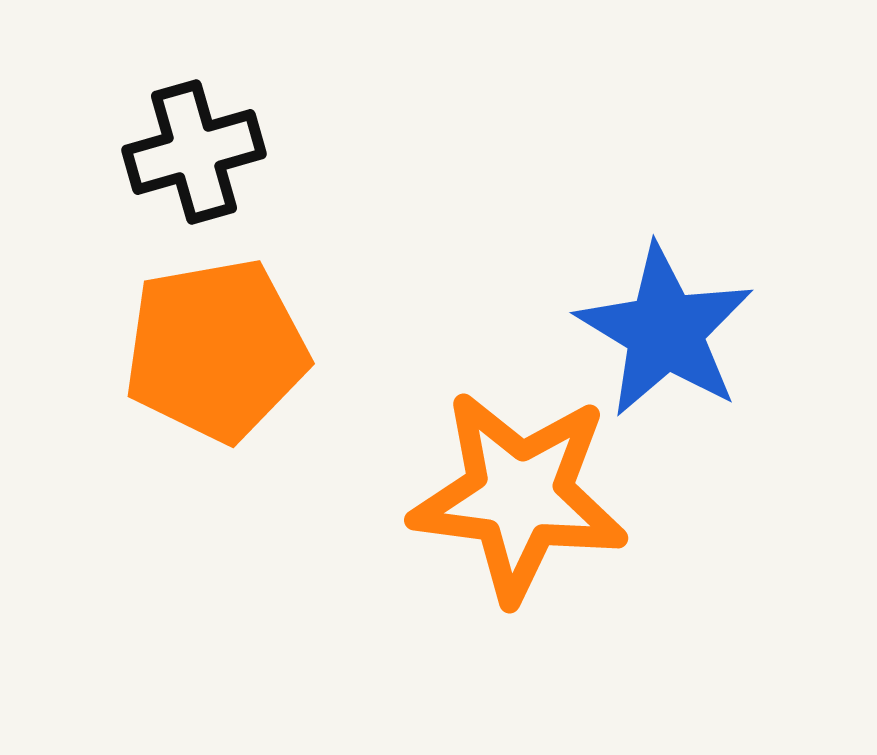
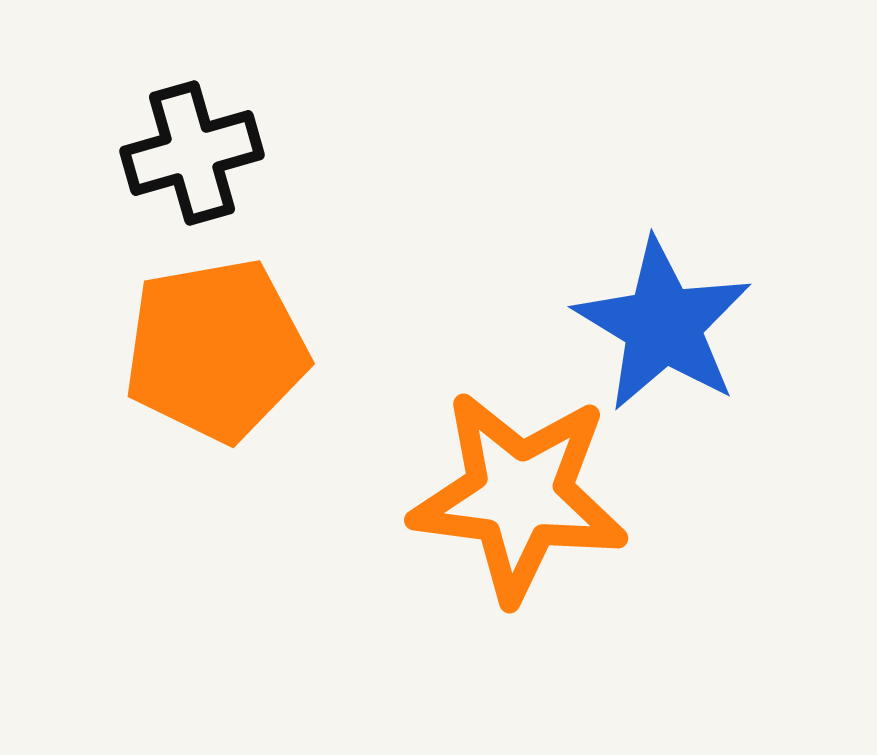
black cross: moved 2 px left, 1 px down
blue star: moved 2 px left, 6 px up
